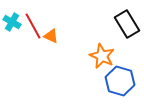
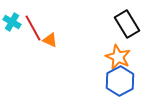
red line: moved 2 px down
orange triangle: moved 1 px left, 4 px down
orange star: moved 16 px right, 1 px down
blue hexagon: rotated 16 degrees clockwise
